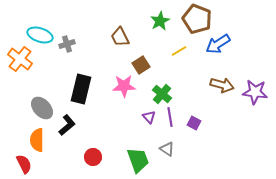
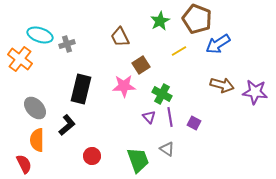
green cross: rotated 12 degrees counterclockwise
gray ellipse: moved 7 px left
red circle: moved 1 px left, 1 px up
